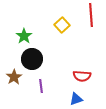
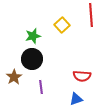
green star: moved 9 px right; rotated 21 degrees clockwise
purple line: moved 1 px down
